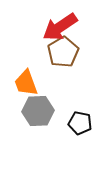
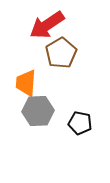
red arrow: moved 13 px left, 2 px up
brown pentagon: moved 2 px left, 1 px down
orange trapezoid: rotated 24 degrees clockwise
